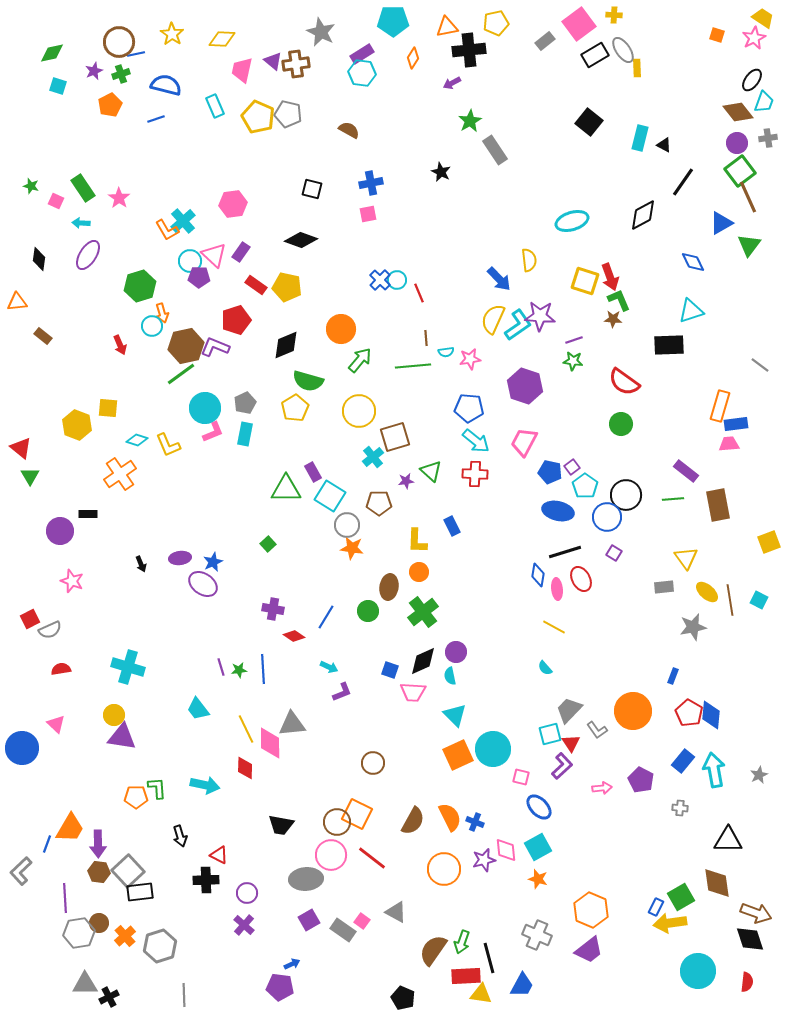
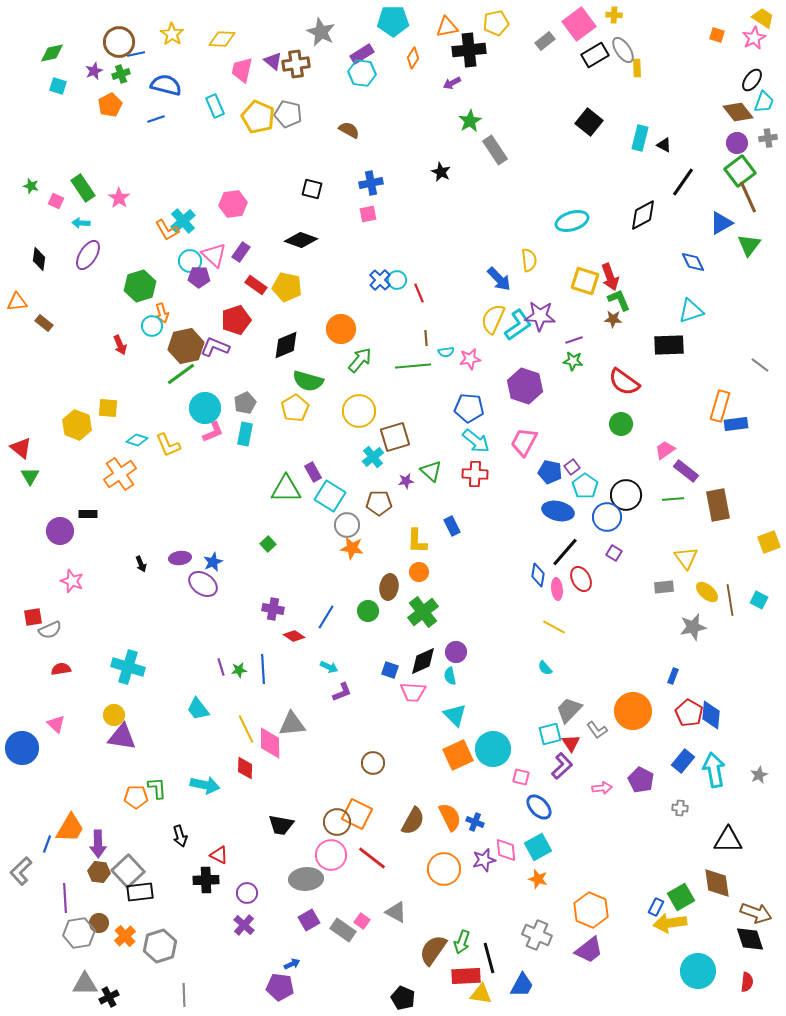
brown rectangle at (43, 336): moved 1 px right, 13 px up
pink trapezoid at (729, 444): moved 64 px left, 6 px down; rotated 30 degrees counterclockwise
black line at (565, 552): rotated 32 degrees counterclockwise
red square at (30, 619): moved 3 px right, 2 px up; rotated 18 degrees clockwise
